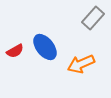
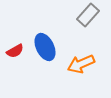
gray rectangle: moved 5 px left, 3 px up
blue ellipse: rotated 12 degrees clockwise
